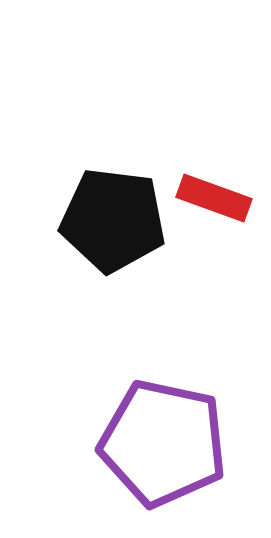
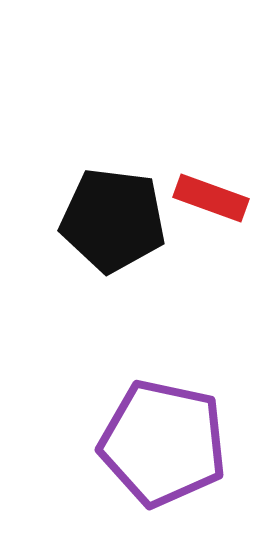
red rectangle: moved 3 px left
